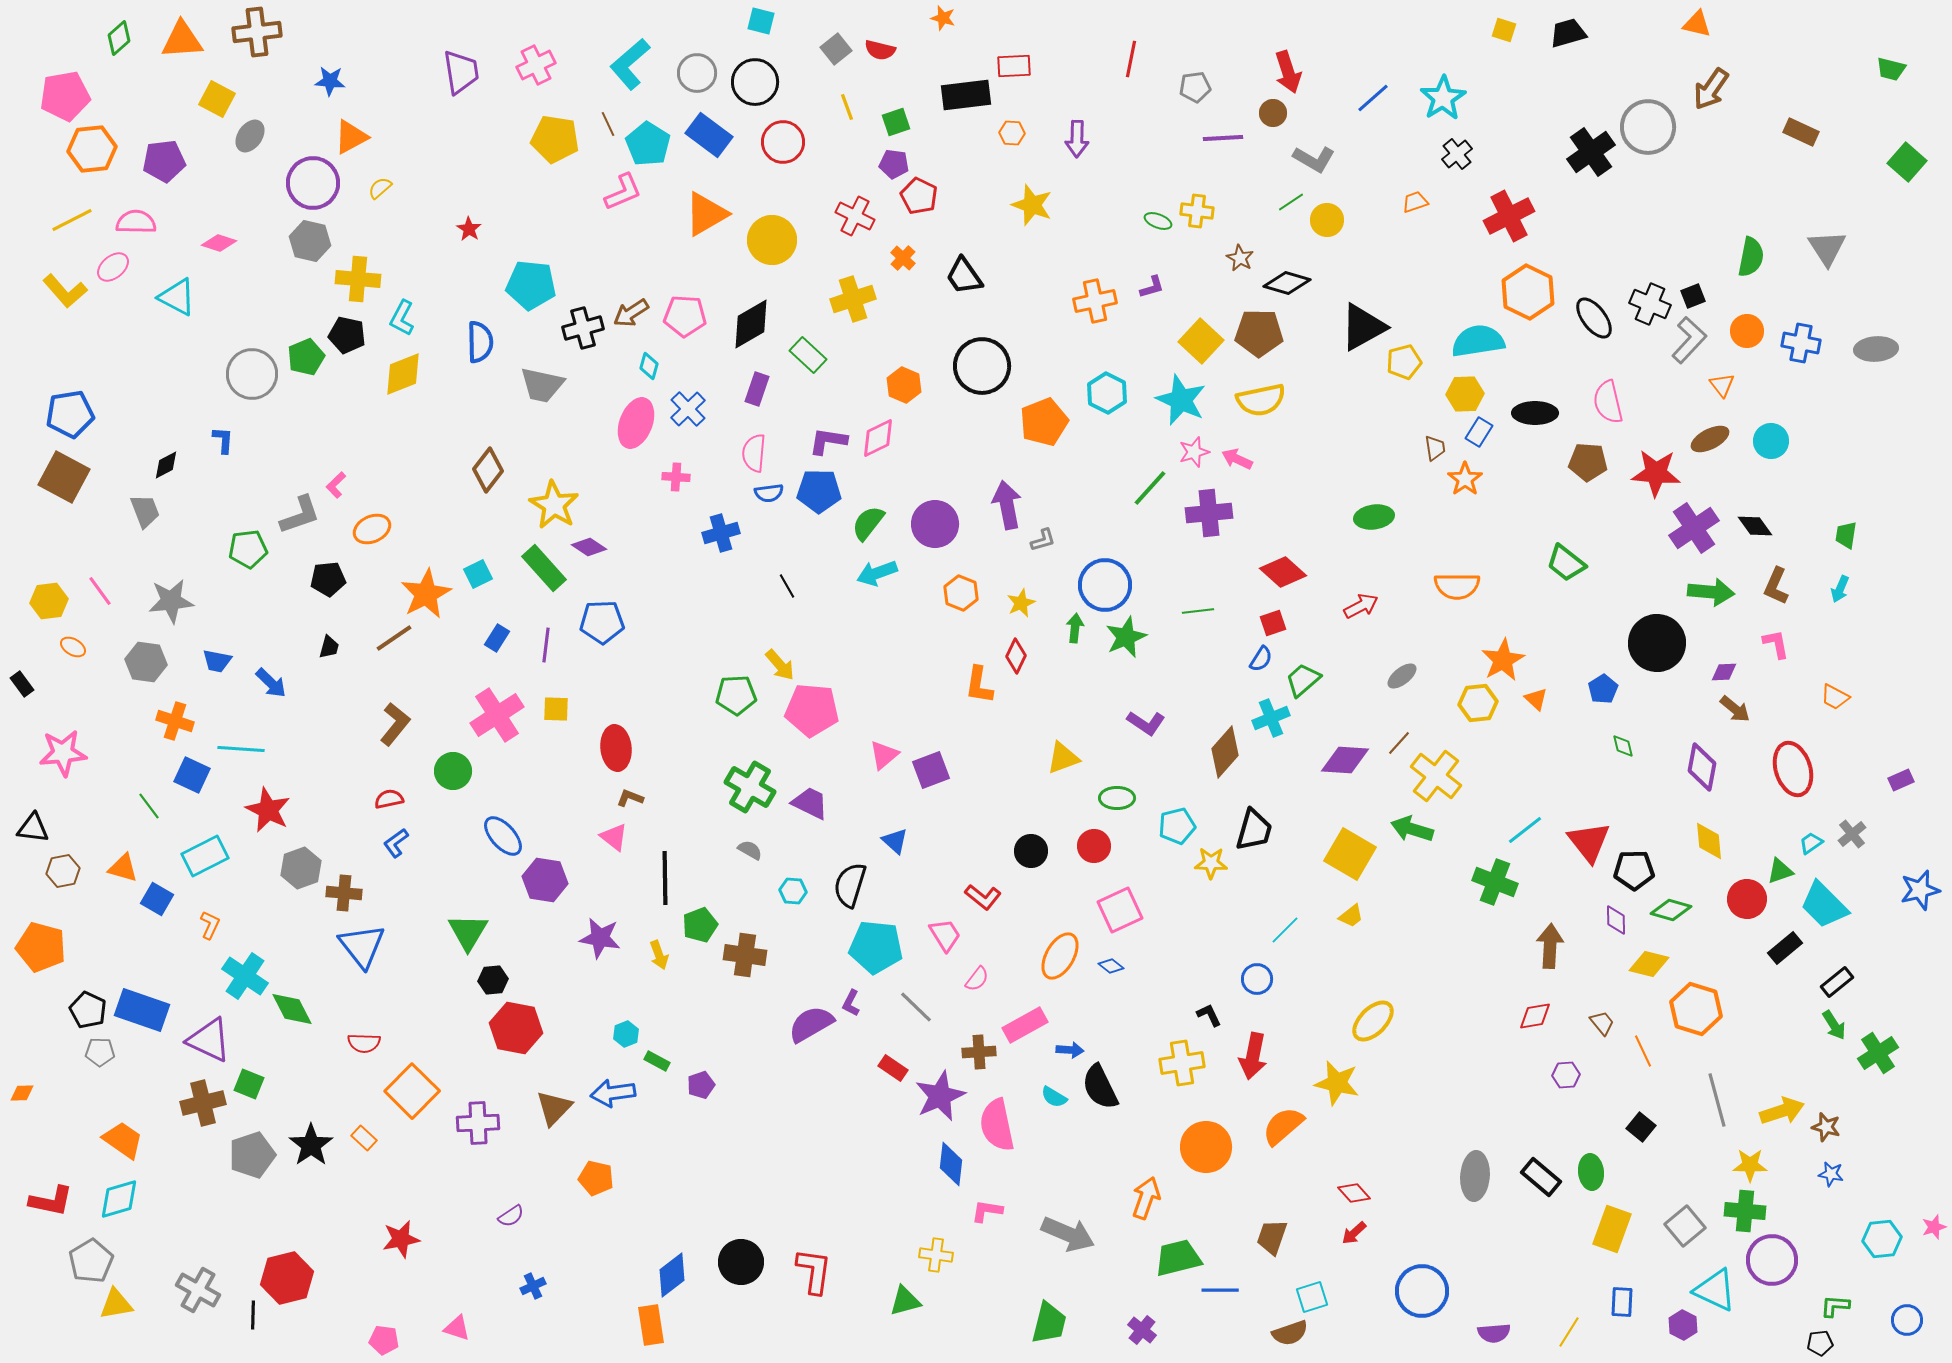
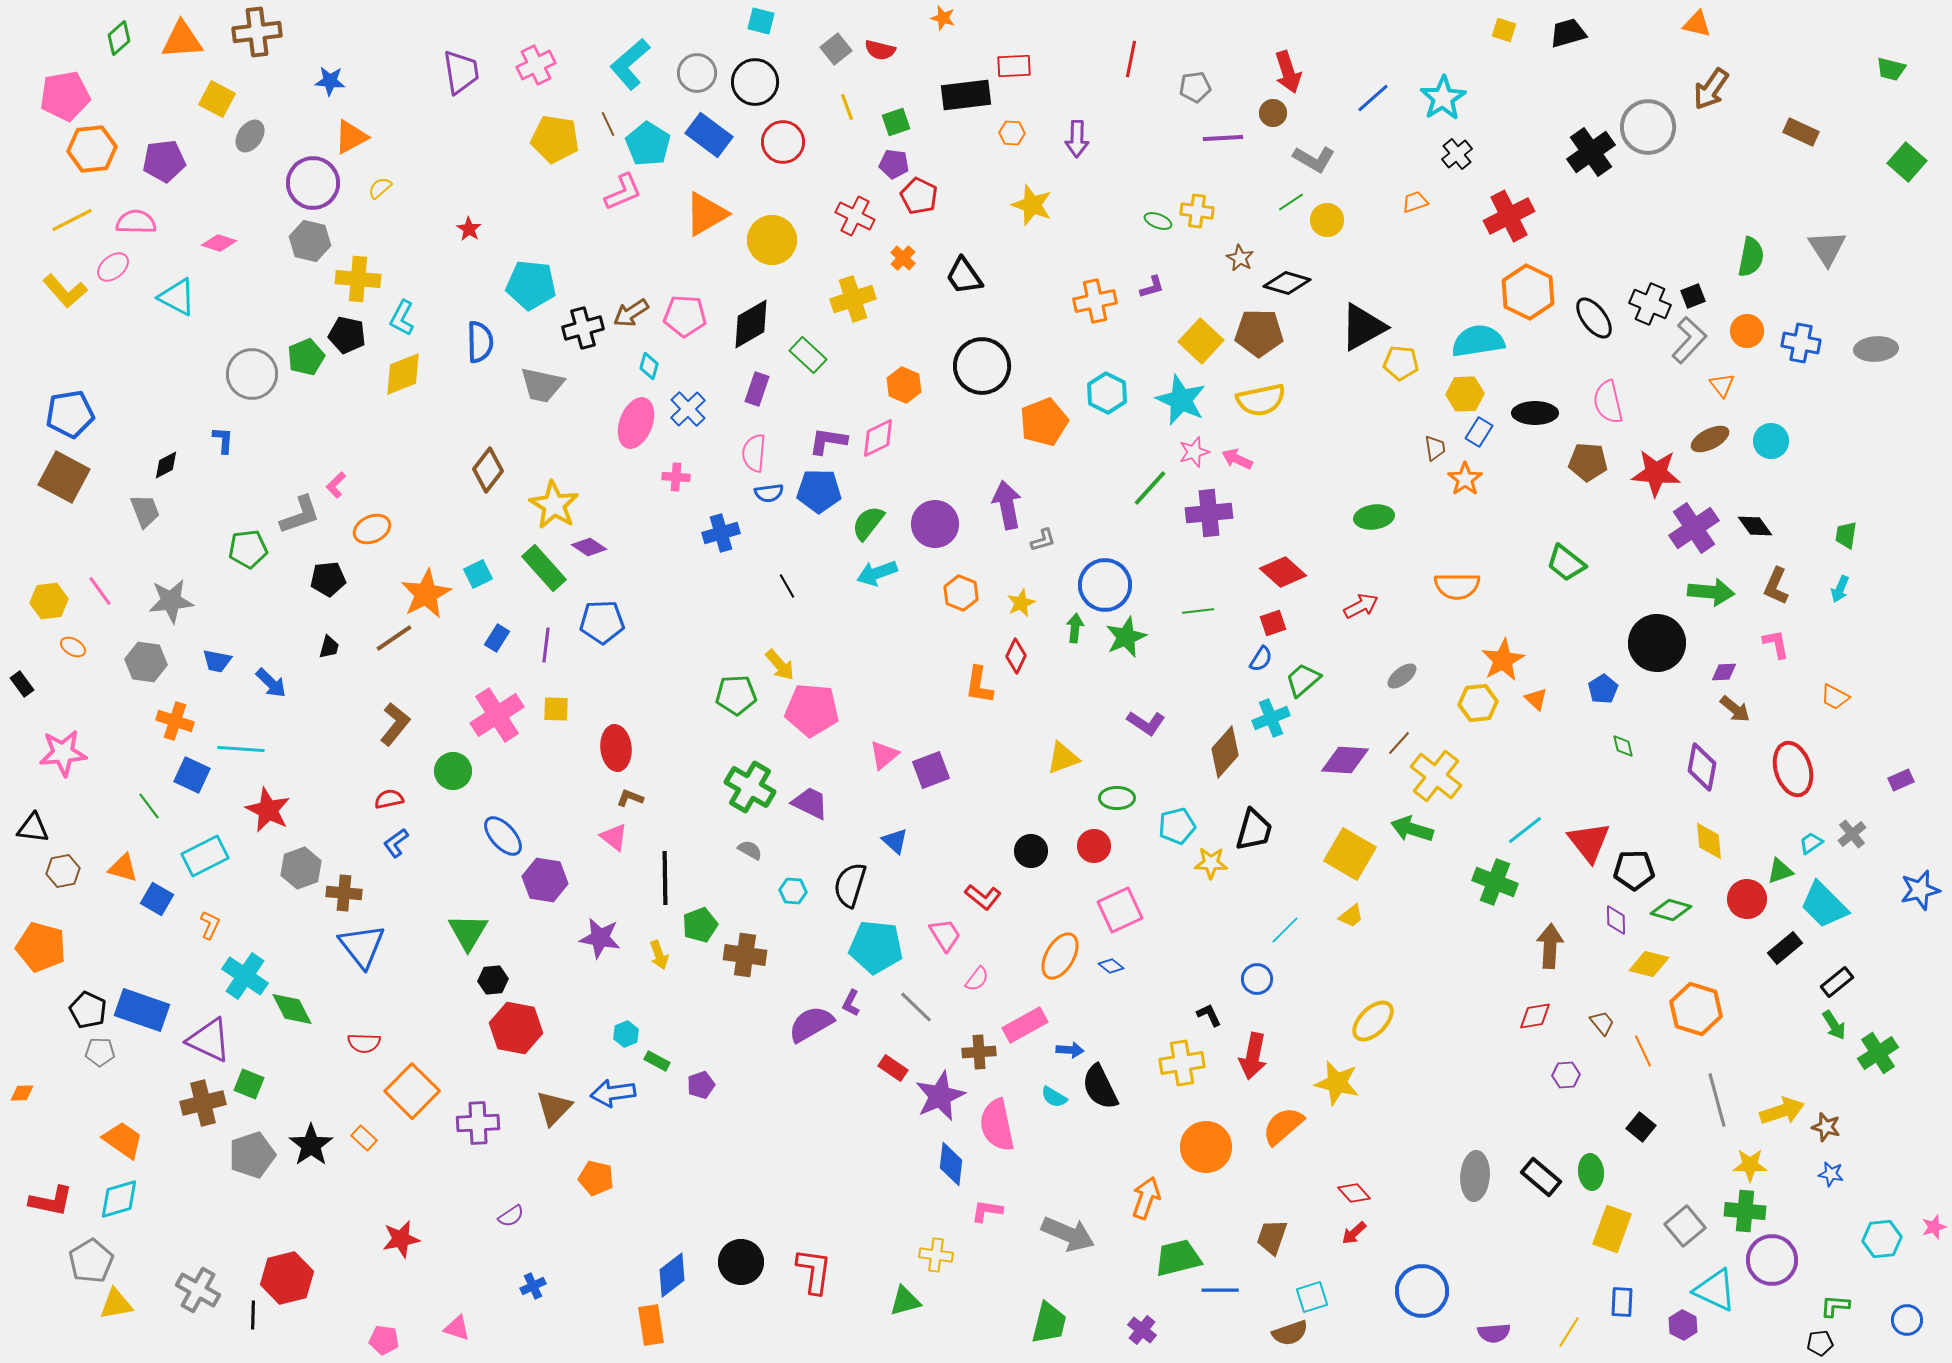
yellow pentagon at (1404, 362): moved 3 px left, 1 px down; rotated 20 degrees clockwise
